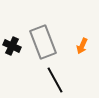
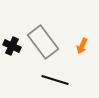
gray rectangle: rotated 16 degrees counterclockwise
black line: rotated 44 degrees counterclockwise
